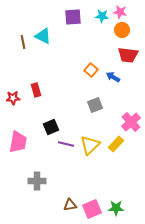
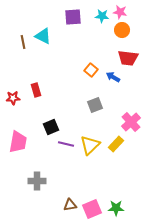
red trapezoid: moved 3 px down
